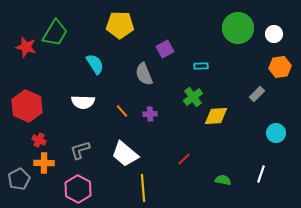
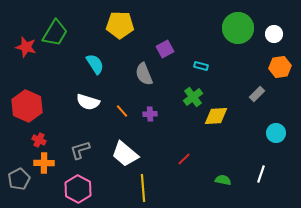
cyan rectangle: rotated 16 degrees clockwise
white semicircle: moved 5 px right; rotated 15 degrees clockwise
